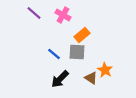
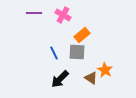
purple line: rotated 42 degrees counterclockwise
blue line: moved 1 px up; rotated 24 degrees clockwise
